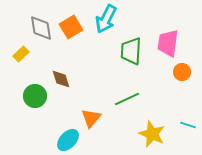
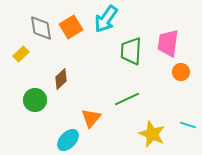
cyan arrow: rotated 8 degrees clockwise
orange circle: moved 1 px left
brown diamond: rotated 65 degrees clockwise
green circle: moved 4 px down
